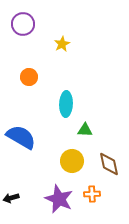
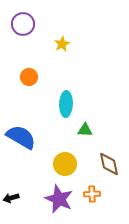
yellow circle: moved 7 px left, 3 px down
